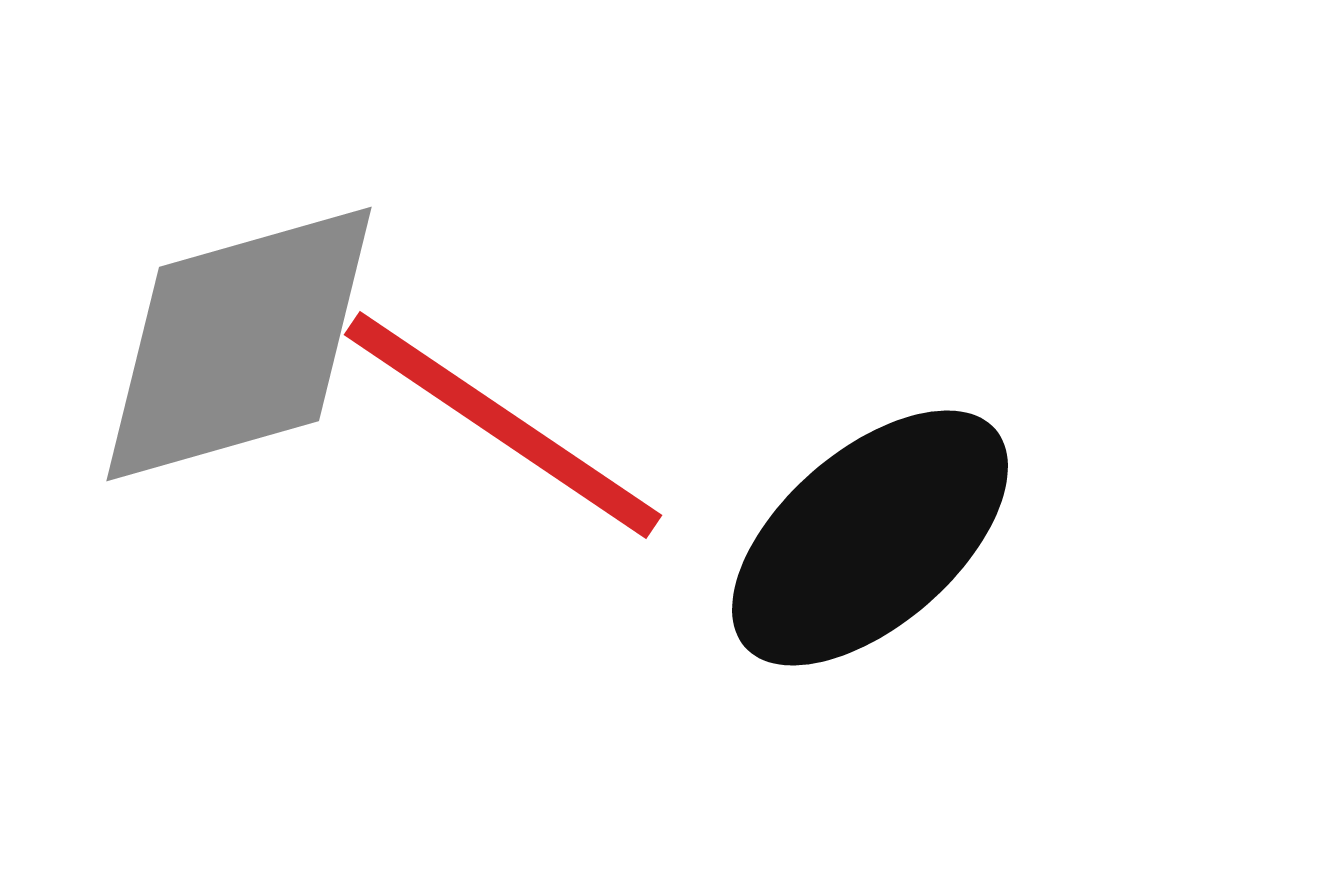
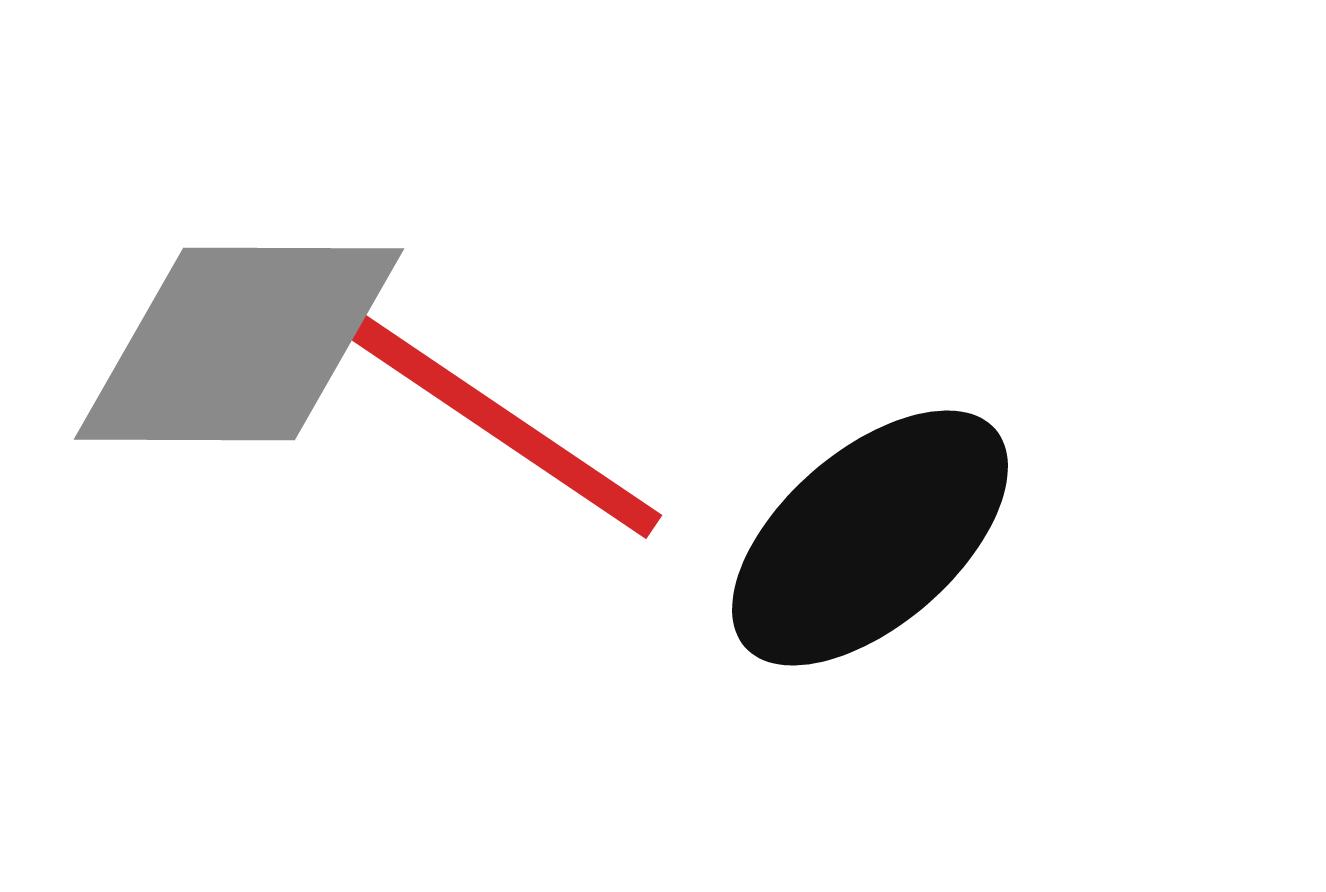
gray diamond: rotated 16 degrees clockwise
